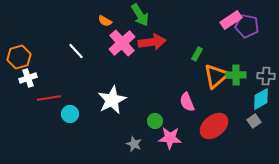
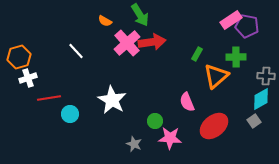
pink cross: moved 5 px right
green cross: moved 18 px up
white star: rotated 16 degrees counterclockwise
